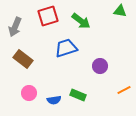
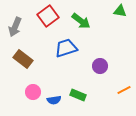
red square: rotated 20 degrees counterclockwise
pink circle: moved 4 px right, 1 px up
